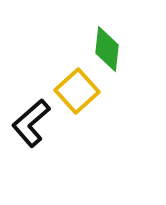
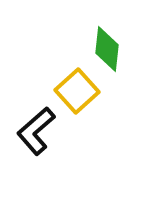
black L-shape: moved 5 px right, 8 px down
